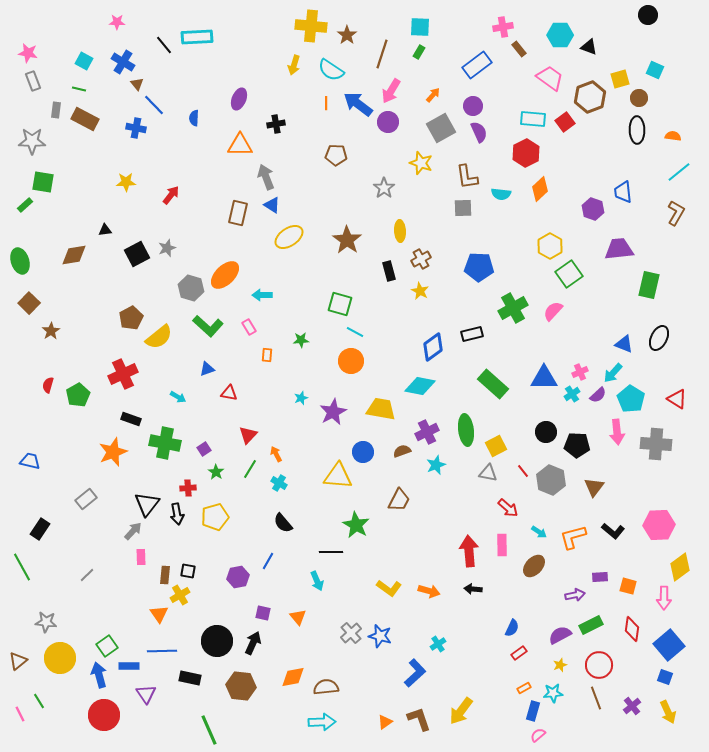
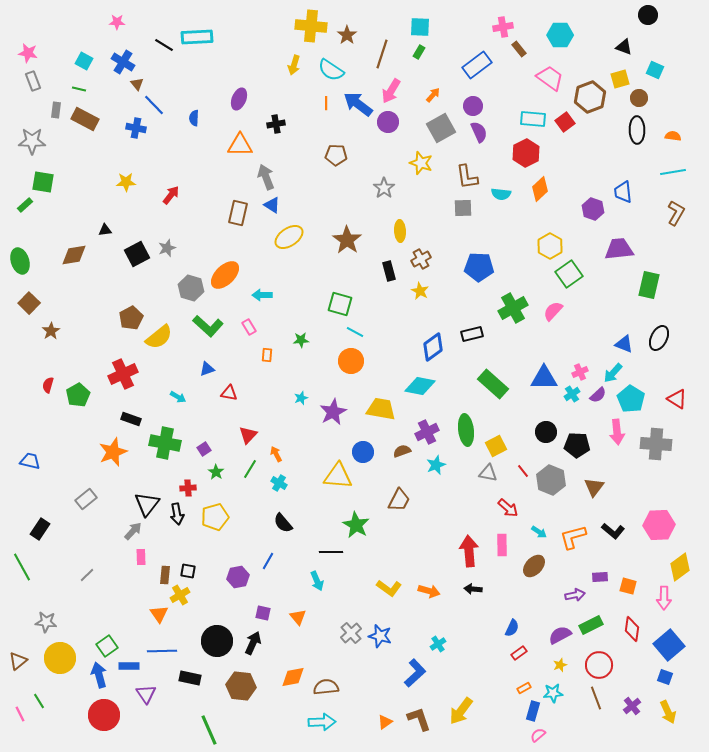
black line at (164, 45): rotated 18 degrees counterclockwise
black triangle at (589, 47): moved 35 px right
cyan line at (679, 172): moved 6 px left; rotated 30 degrees clockwise
